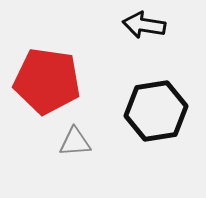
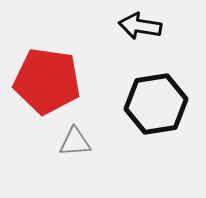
black arrow: moved 4 px left, 1 px down
black hexagon: moved 7 px up
